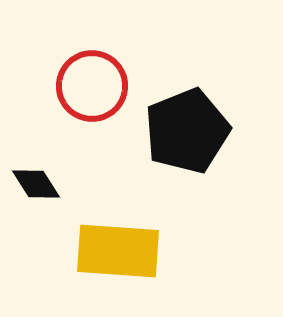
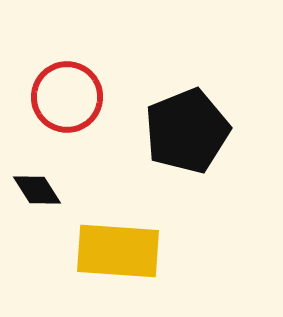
red circle: moved 25 px left, 11 px down
black diamond: moved 1 px right, 6 px down
